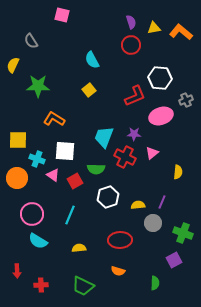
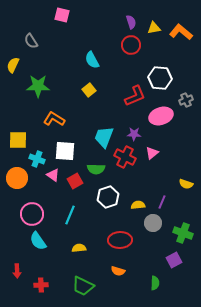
yellow semicircle at (178, 172): moved 8 px right, 12 px down; rotated 104 degrees clockwise
cyan semicircle at (38, 241): rotated 24 degrees clockwise
